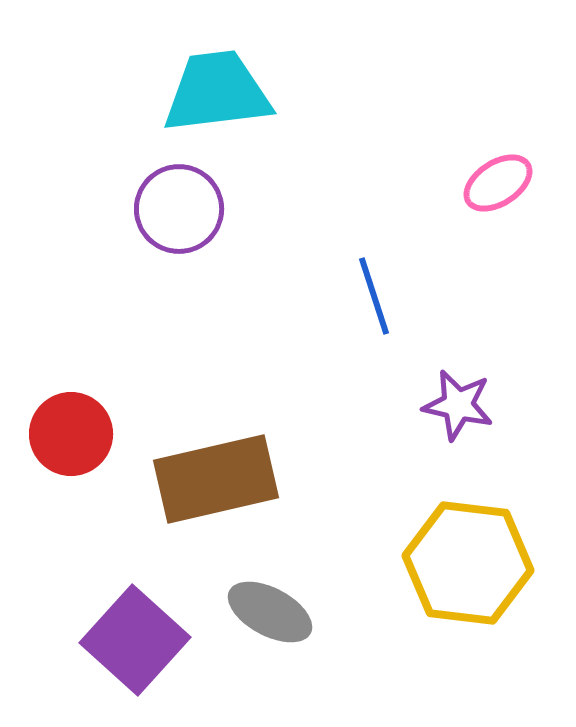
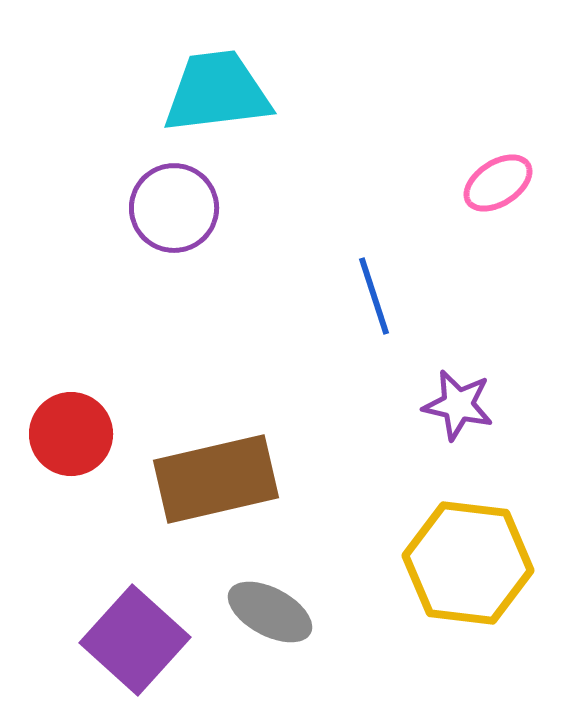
purple circle: moved 5 px left, 1 px up
